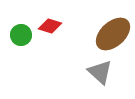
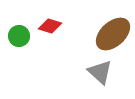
green circle: moved 2 px left, 1 px down
